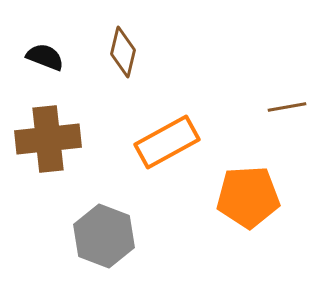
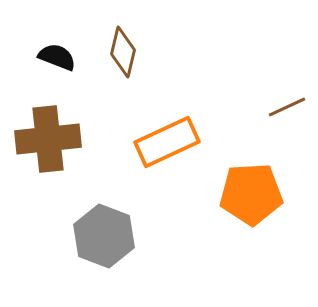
black semicircle: moved 12 px right
brown line: rotated 15 degrees counterclockwise
orange rectangle: rotated 4 degrees clockwise
orange pentagon: moved 3 px right, 3 px up
